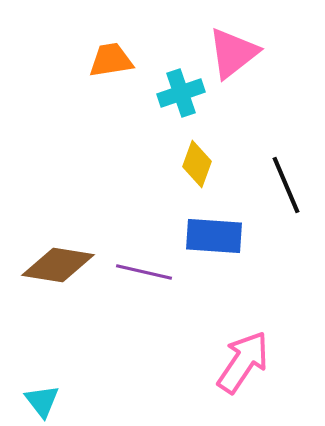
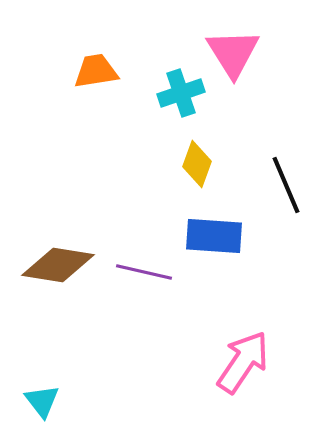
pink triangle: rotated 24 degrees counterclockwise
orange trapezoid: moved 15 px left, 11 px down
